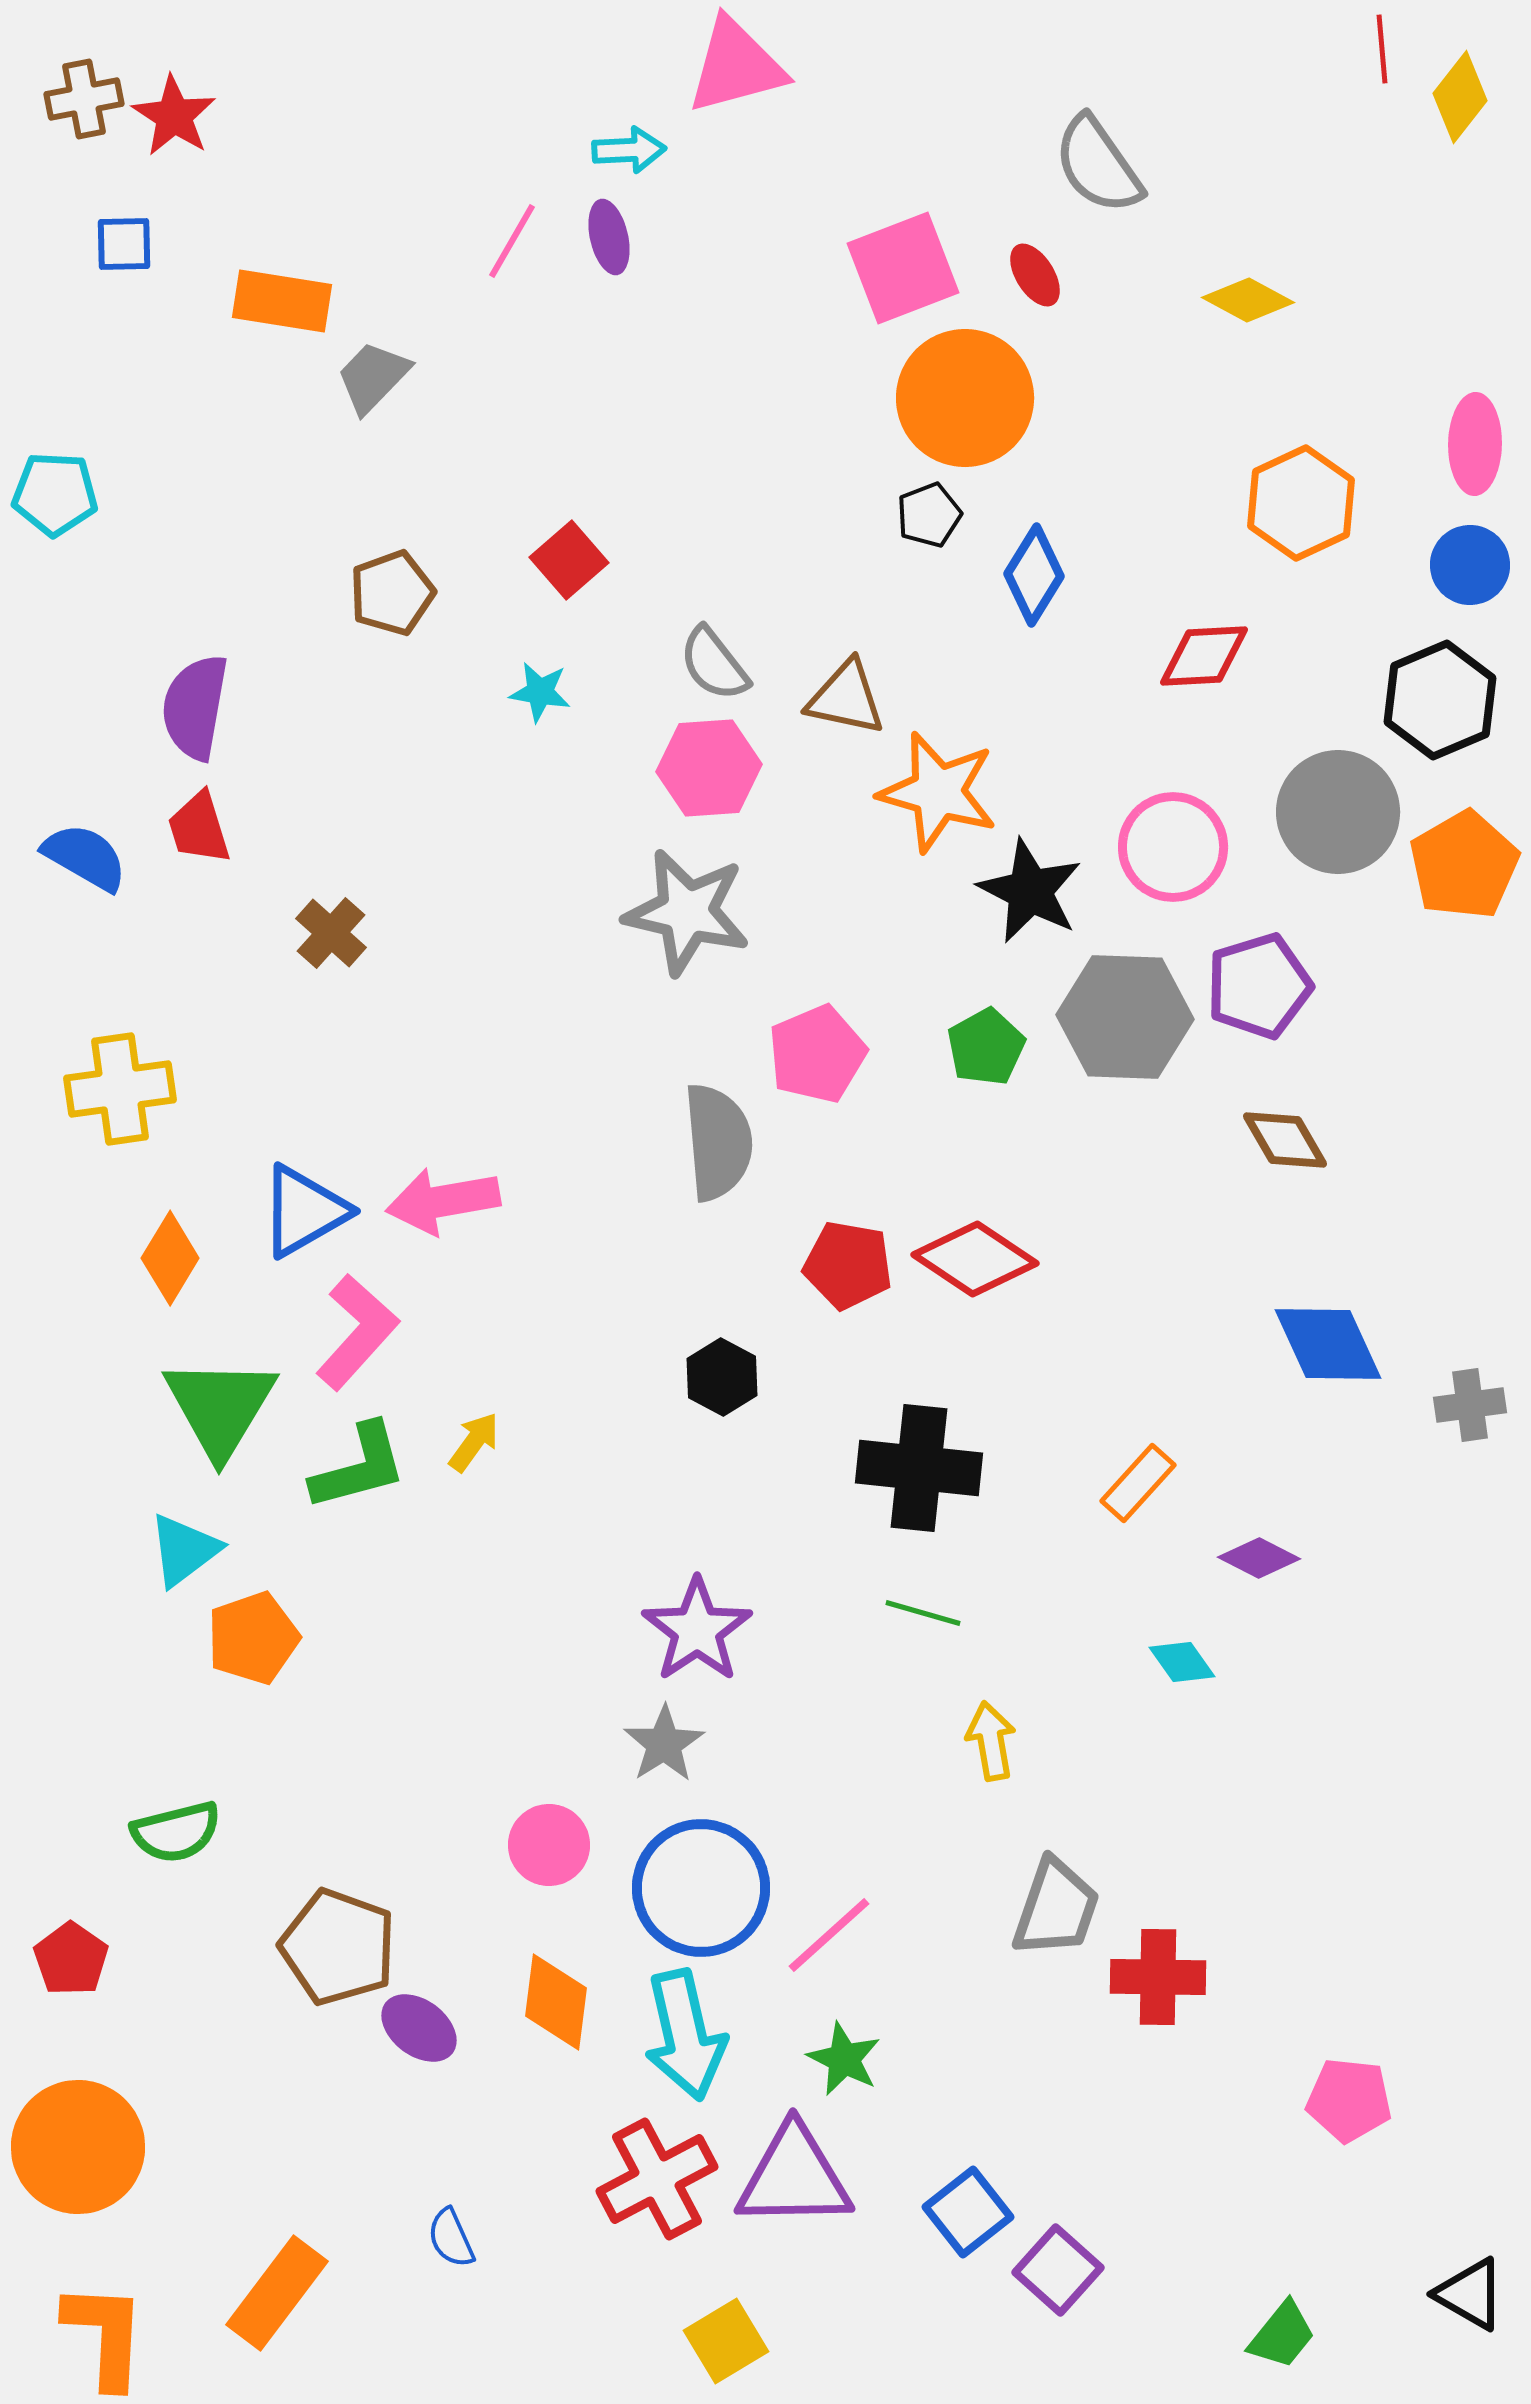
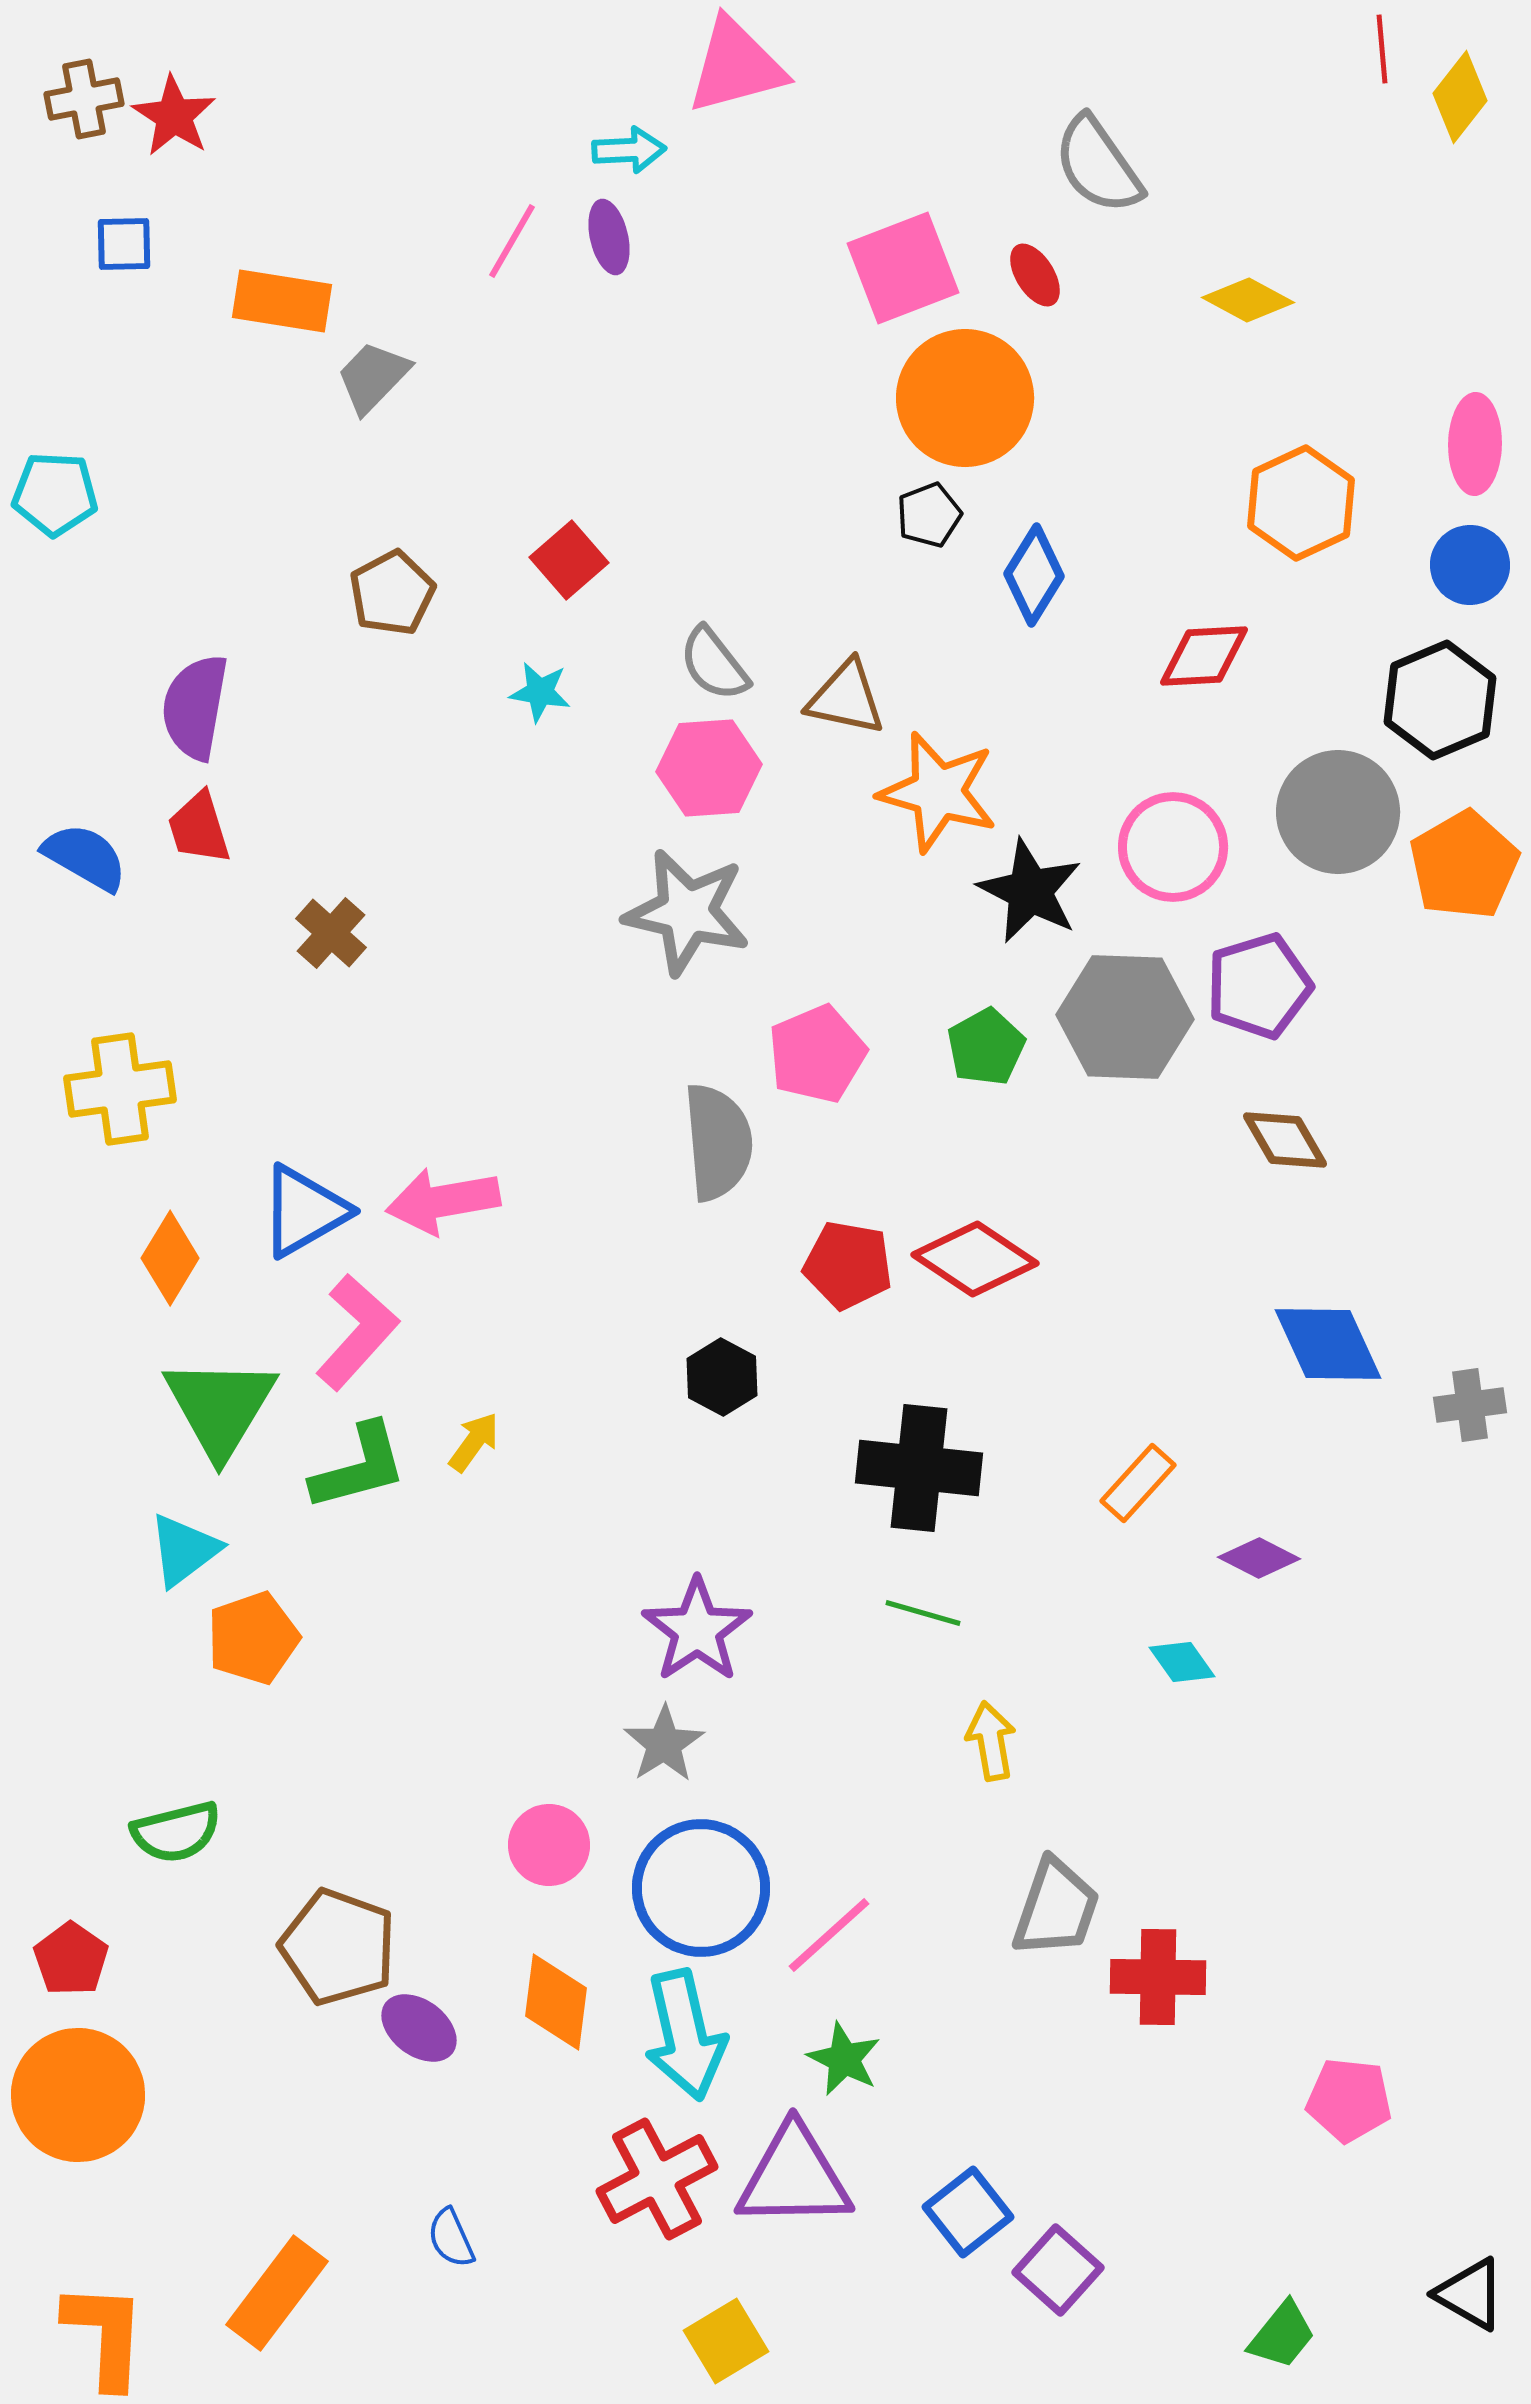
brown pentagon at (392, 593): rotated 8 degrees counterclockwise
orange circle at (78, 2147): moved 52 px up
